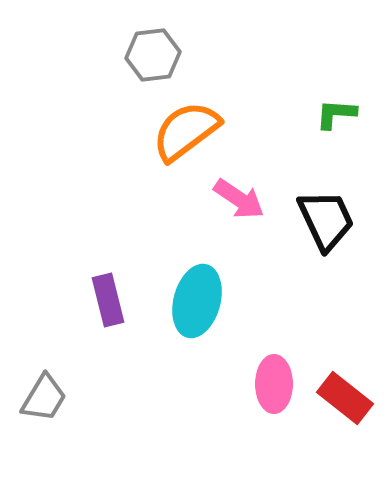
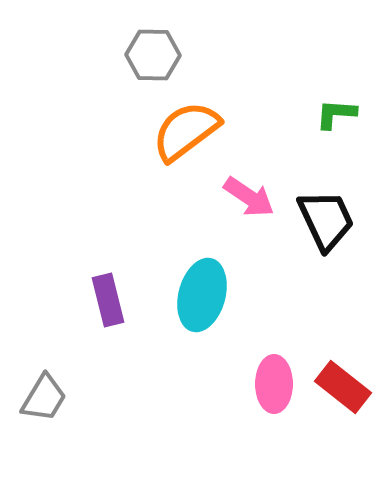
gray hexagon: rotated 8 degrees clockwise
pink arrow: moved 10 px right, 2 px up
cyan ellipse: moved 5 px right, 6 px up
red rectangle: moved 2 px left, 11 px up
